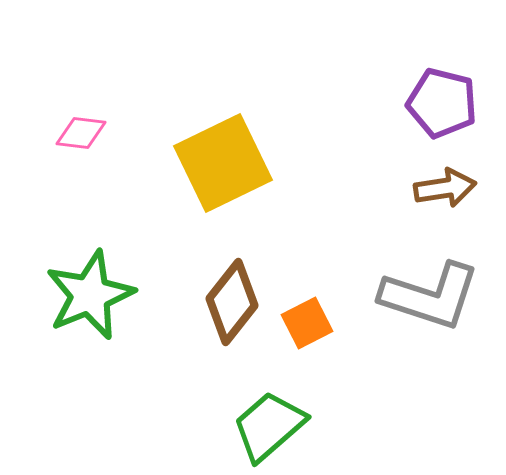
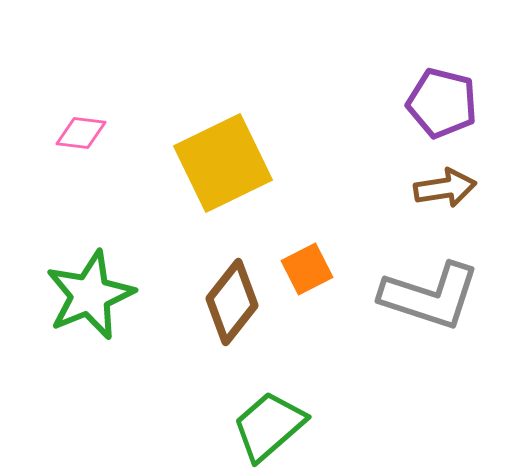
orange square: moved 54 px up
